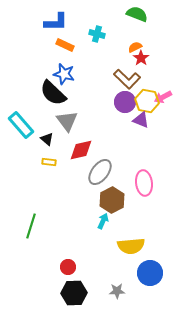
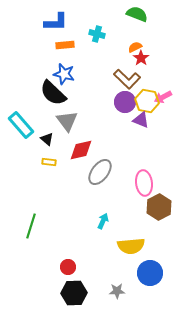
orange rectangle: rotated 30 degrees counterclockwise
brown hexagon: moved 47 px right, 7 px down
